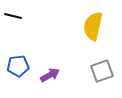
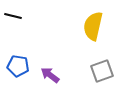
blue pentagon: rotated 15 degrees clockwise
purple arrow: rotated 114 degrees counterclockwise
